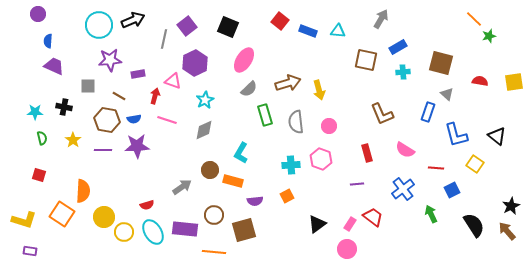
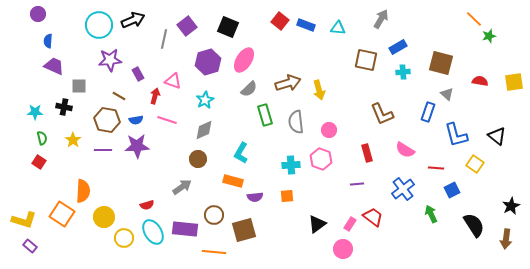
blue rectangle at (308, 31): moved 2 px left, 6 px up
cyan triangle at (338, 31): moved 3 px up
purple hexagon at (195, 63): moved 13 px right, 1 px up; rotated 10 degrees clockwise
purple rectangle at (138, 74): rotated 72 degrees clockwise
gray square at (88, 86): moved 9 px left
blue semicircle at (134, 119): moved 2 px right, 1 px down
pink circle at (329, 126): moved 4 px down
brown circle at (210, 170): moved 12 px left, 11 px up
red square at (39, 175): moved 13 px up; rotated 16 degrees clockwise
orange square at (287, 196): rotated 24 degrees clockwise
purple semicircle at (255, 201): moved 4 px up
brown arrow at (507, 231): moved 1 px left, 8 px down; rotated 132 degrees counterclockwise
yellow circle at (124, 232): moved 6 px down
pink circle at (347, 249): moved 4 px left
purple rectangle at (30, 251): moved 5 px up; rotated 32 degrees clockwise
